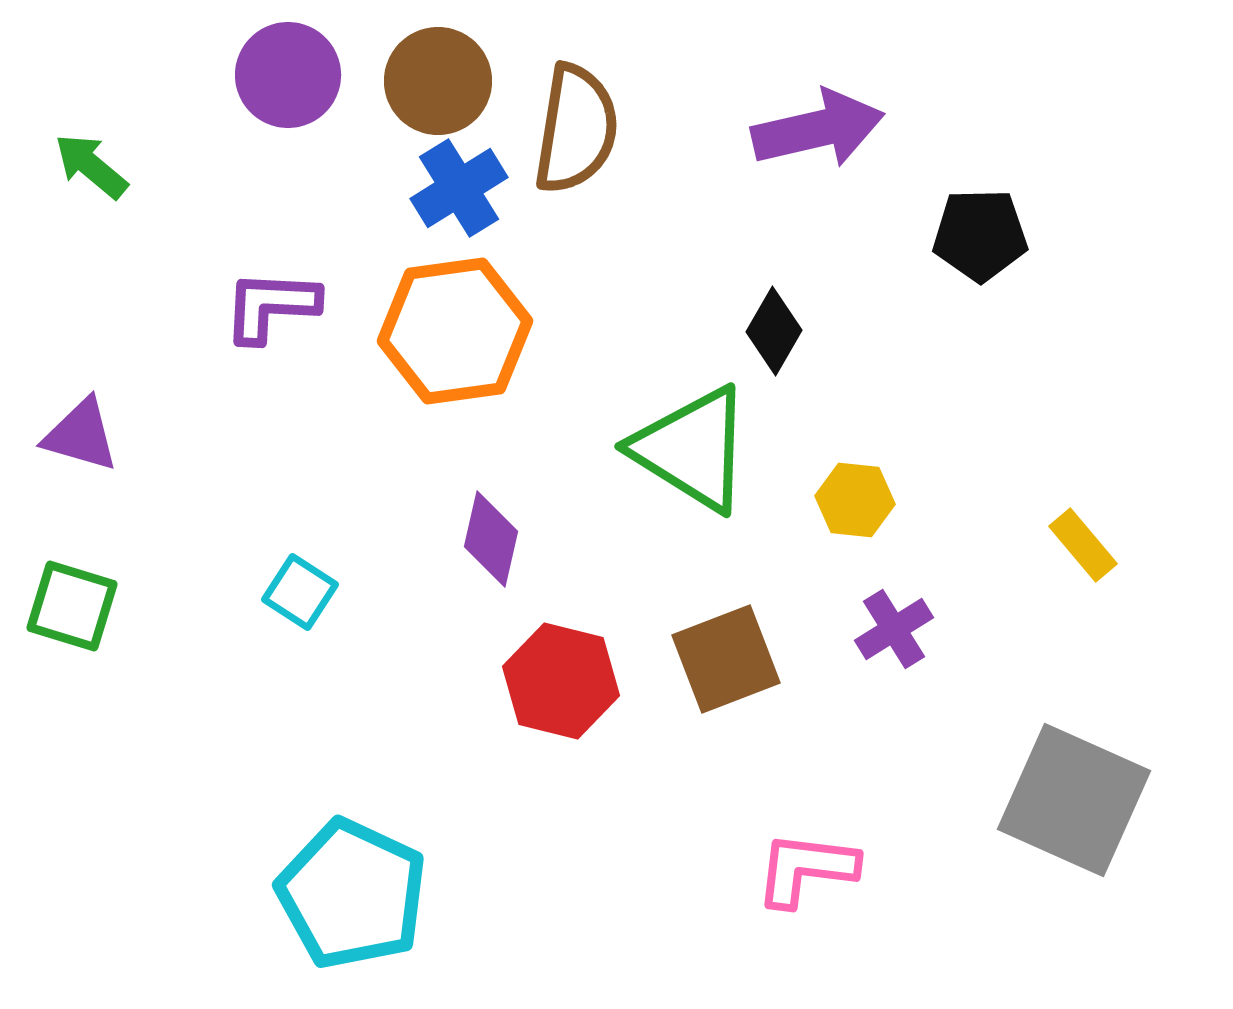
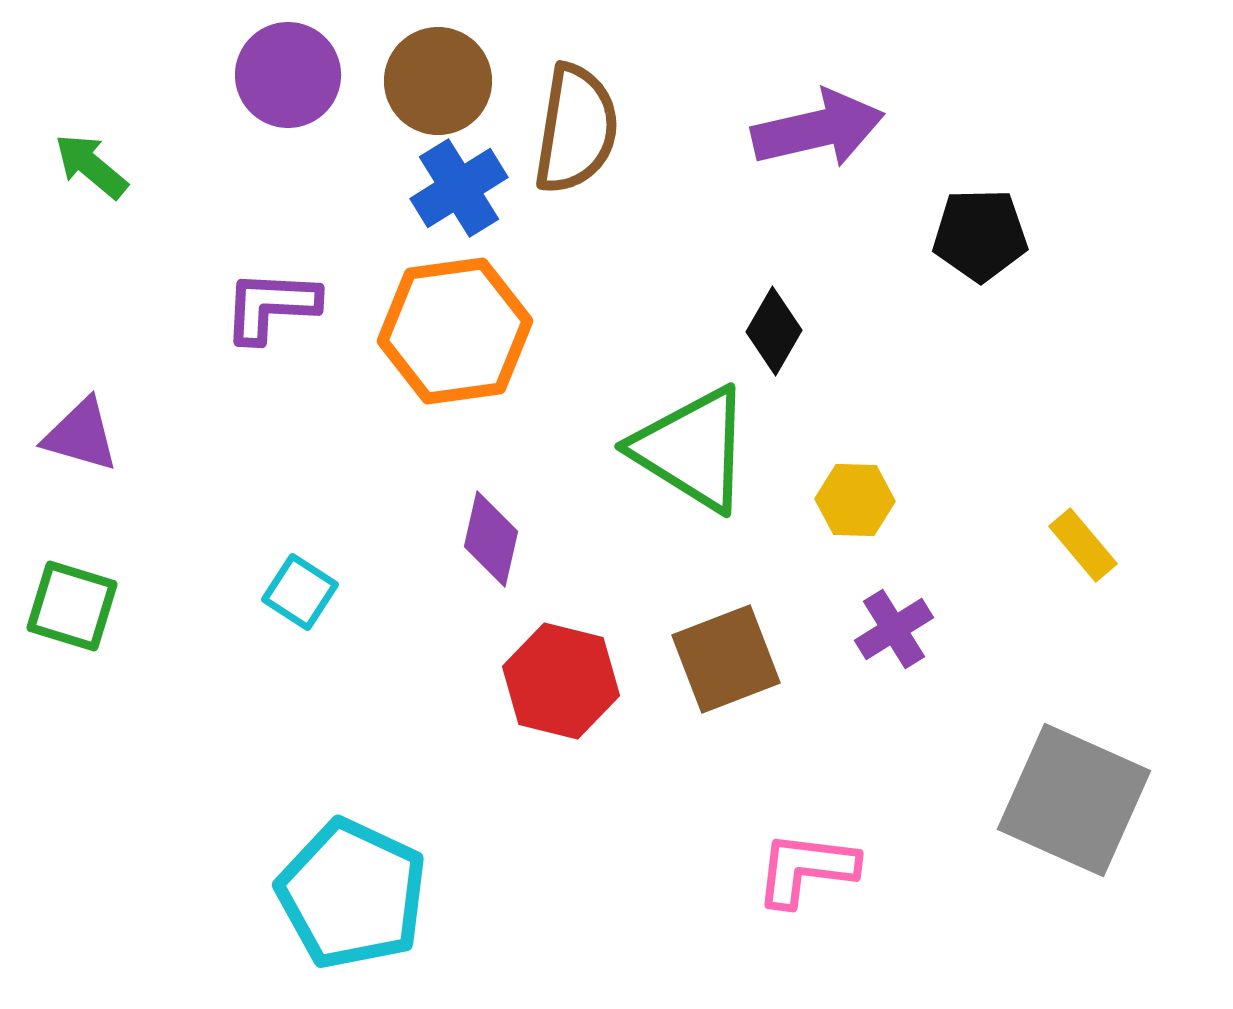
yellow hexagon: rotated 4 degrees counterclockwise
